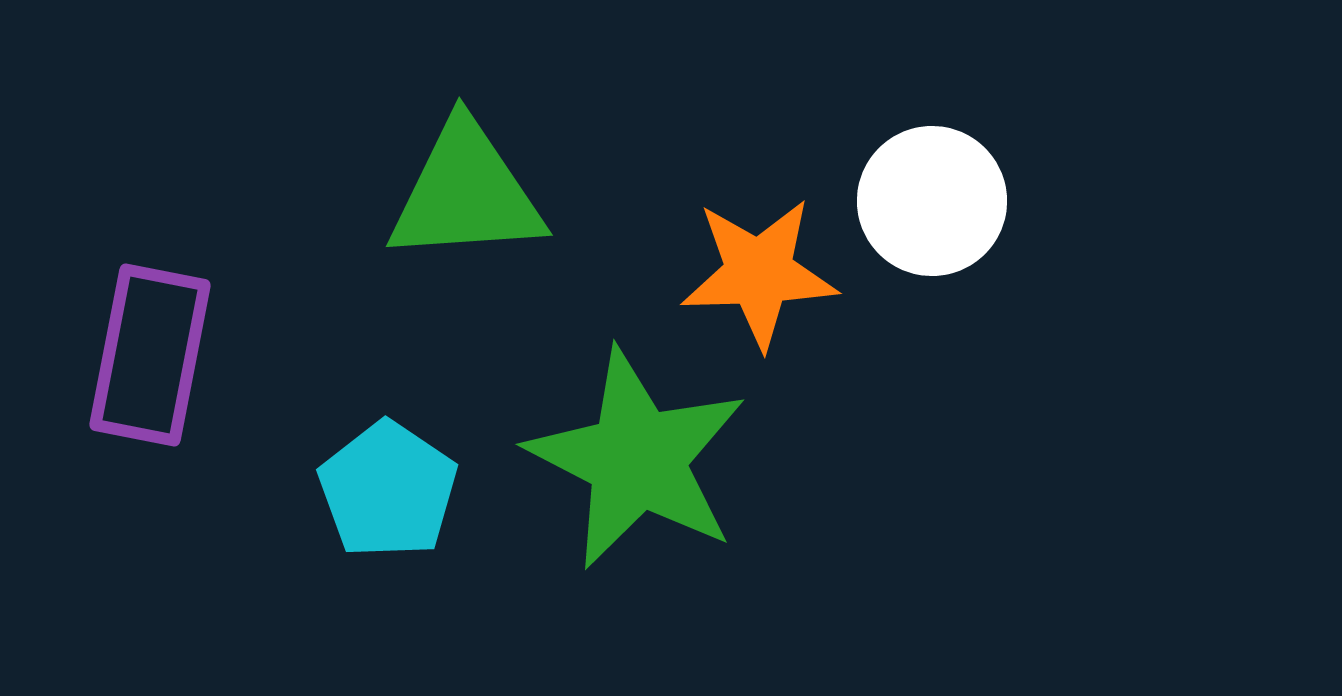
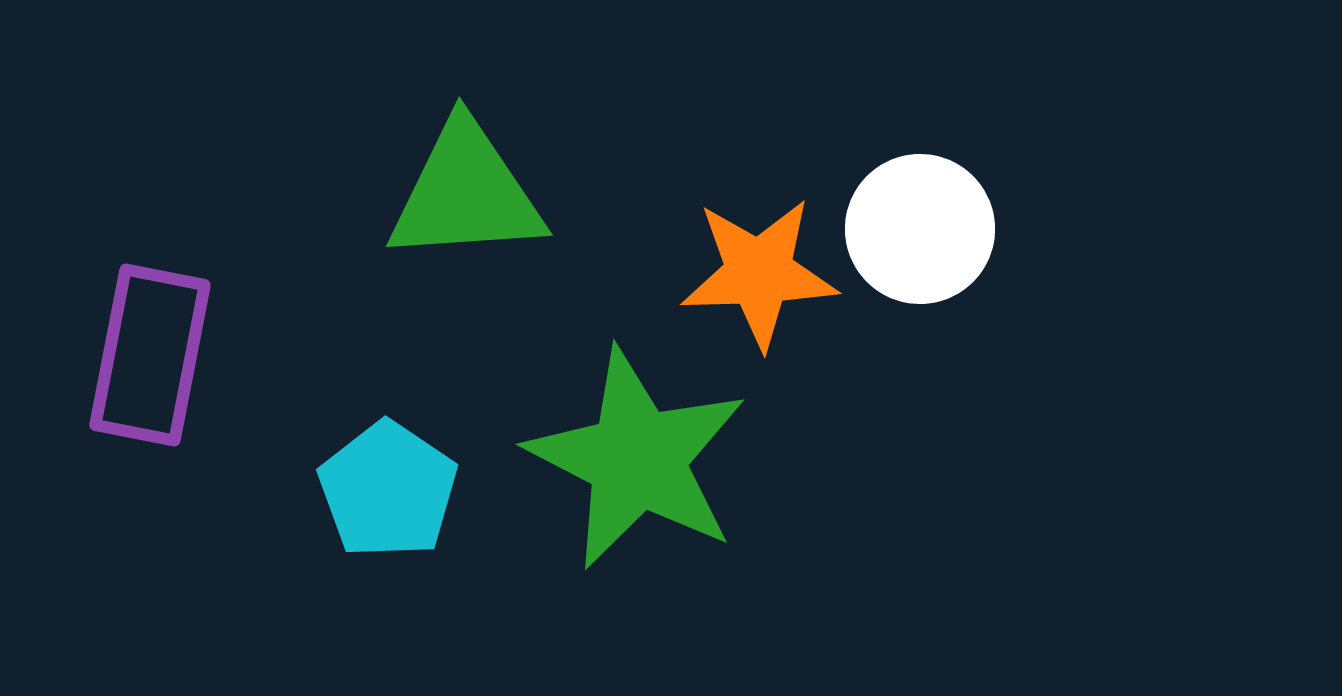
white circle: moved 12 px left, 28 px down
